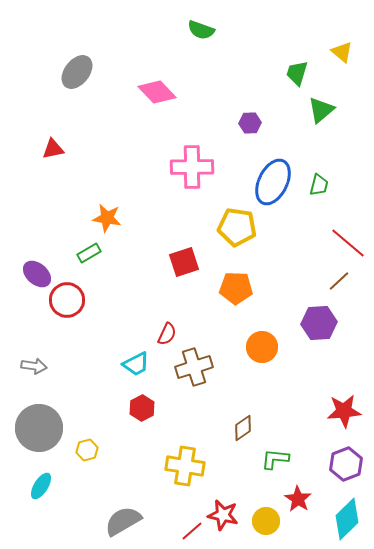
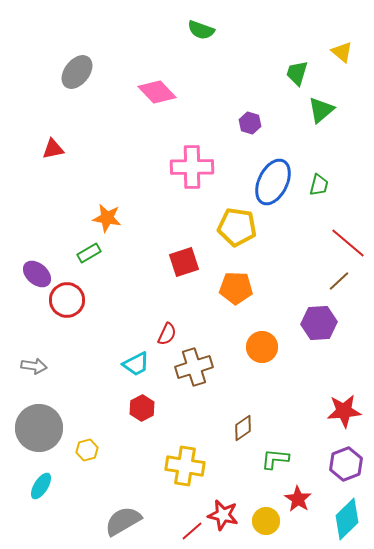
purple hexagon at (250, 123): rotated 20 degrees clockwise
